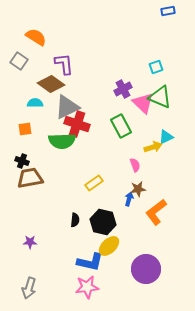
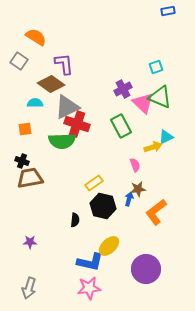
black hexagon: moved 16 px up
pink star: moved 2 px right, 1 px down
